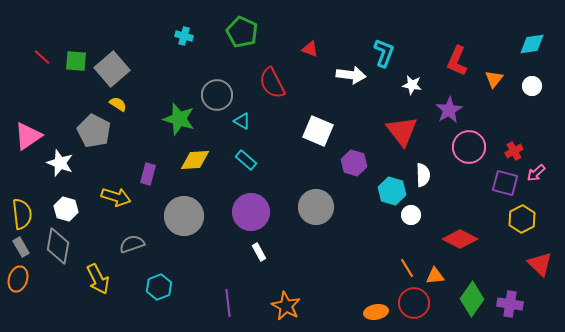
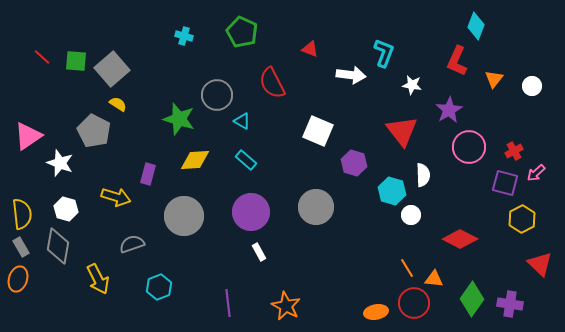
cyan diamond at (532, 44): moved 56 px left, 18 px up; rotated 60 degrees counterclockwise
orange triangle at (435, 276): moved 1 px left, 3 px down; rotated 12 degrees clockwise
